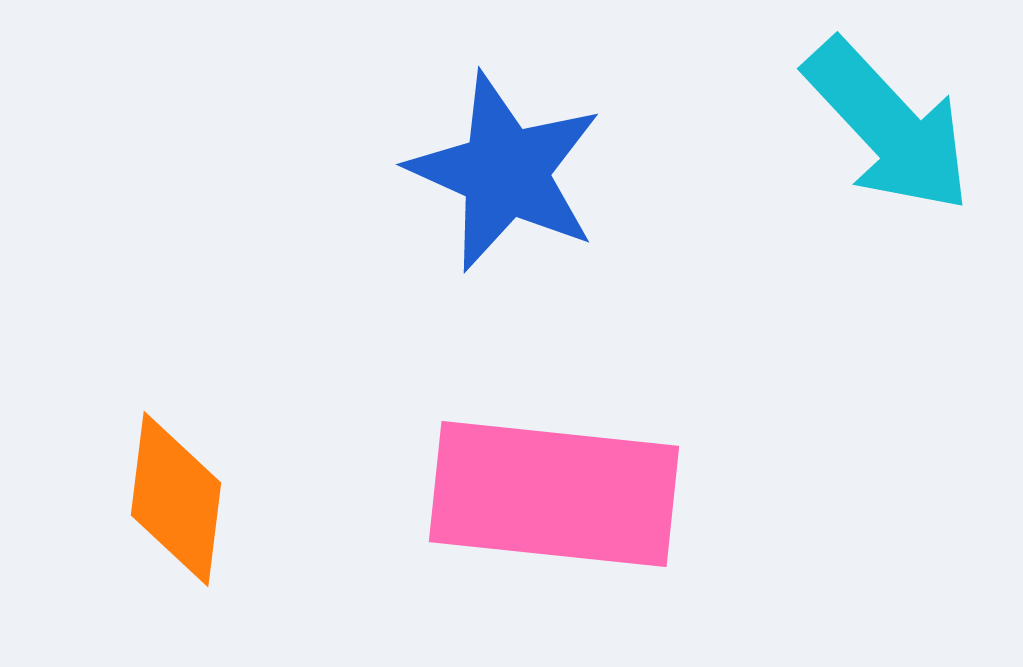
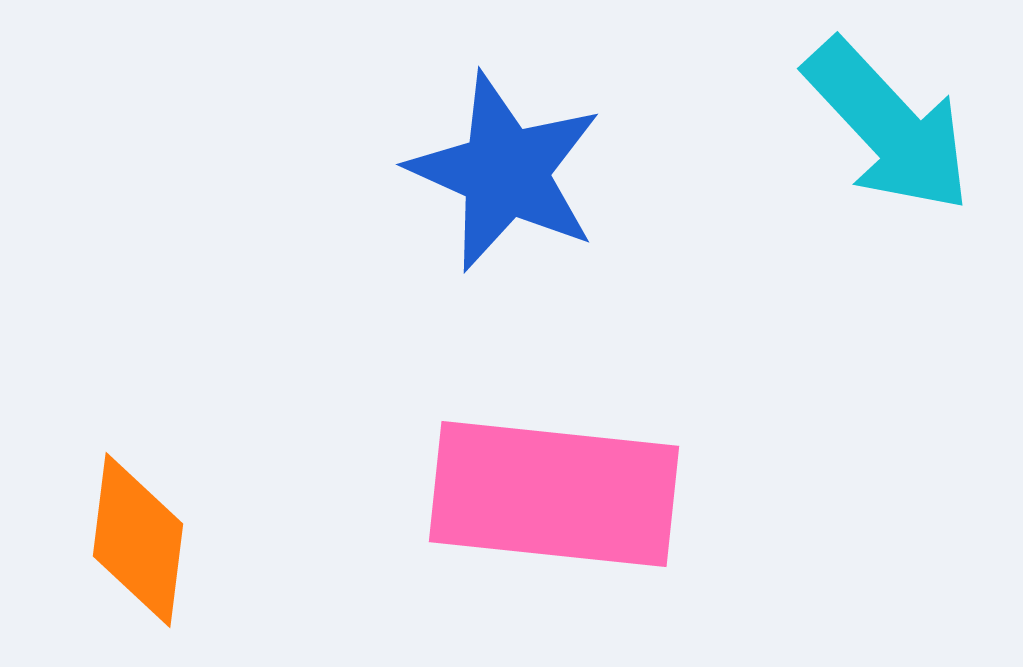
orange diamond: moved 38 px left, 41 px down
